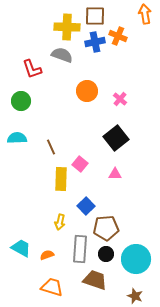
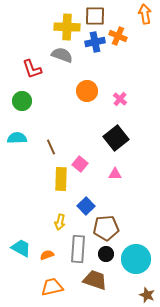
green circle: moved 1 px right
gray rectangle: moved 2 px left
orange trapezoid: rotated 30 degrees counterclockwise
brown star: moved 12 px right, 1 px up
